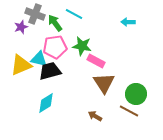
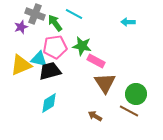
brown triangle: moved 1 px right
cyan diamond: moved 3 px right
